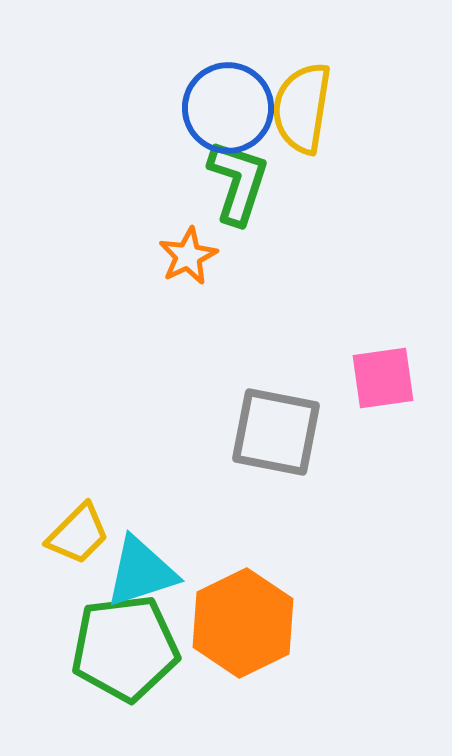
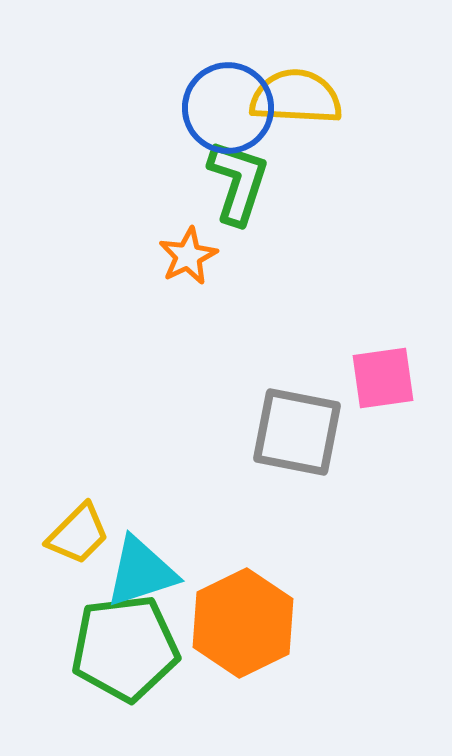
yellow semicircle: moved 6 px left, 11 px up; rotated 84 degrees clockwise
gray square: moved 21 px right
